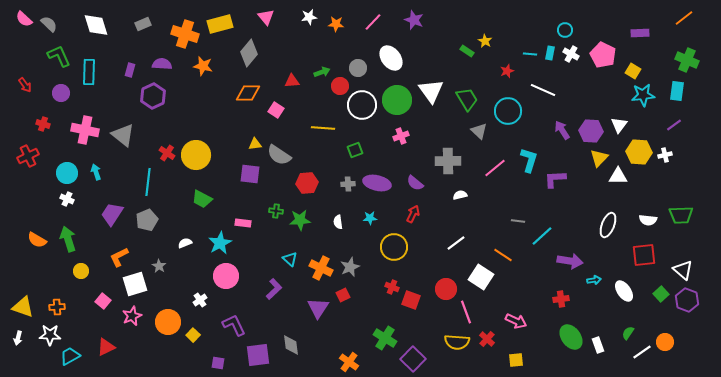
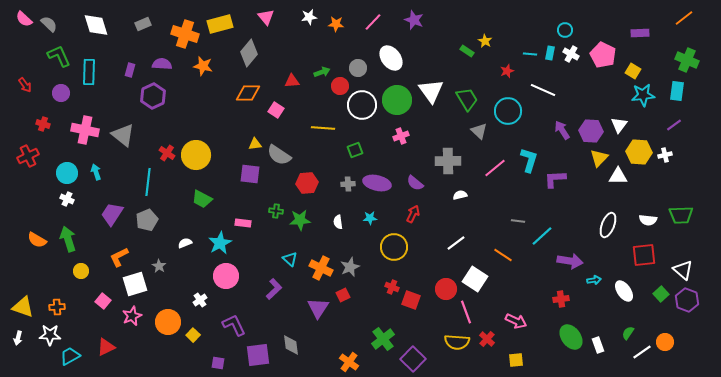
white square at (481, 277): moved 6 px left, 2 px down
green cross at (385, 338): moved 2 px left, 1 px down; rotated 20 degrees clockwise
